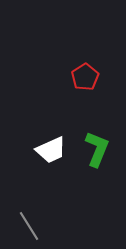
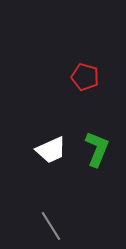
red pentagon: rotated 24 degrees counterclockwise
gray line: moved 22 px right
